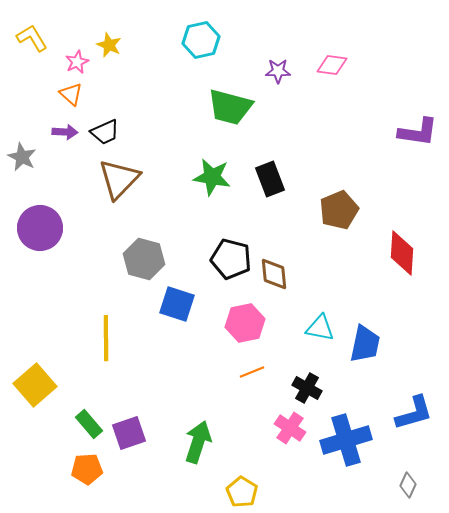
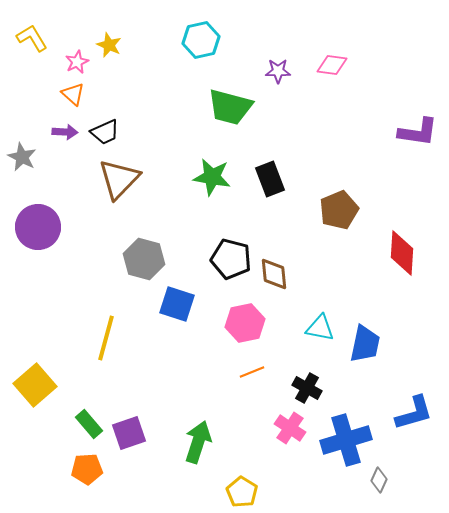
orange triangle: moved 2 px right
purple circle: moved 2 px left, 1 px up
yellow line: rotated 15 degrees clockwise
gray diamond: moved 29 px left, 5 px up
